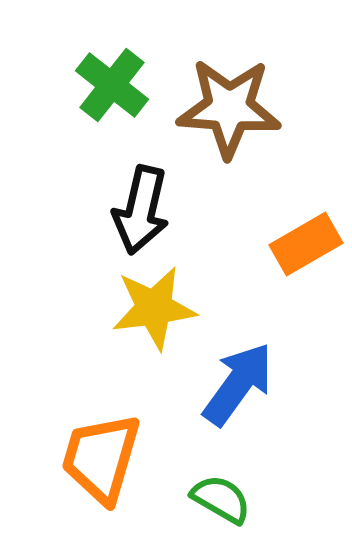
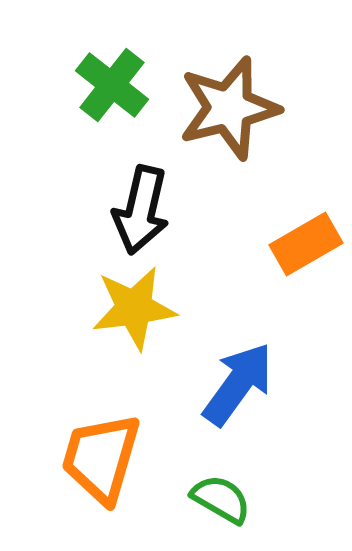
brown star: rotated 18 degrees counterclockwise
yellow star: moved 20 px left
